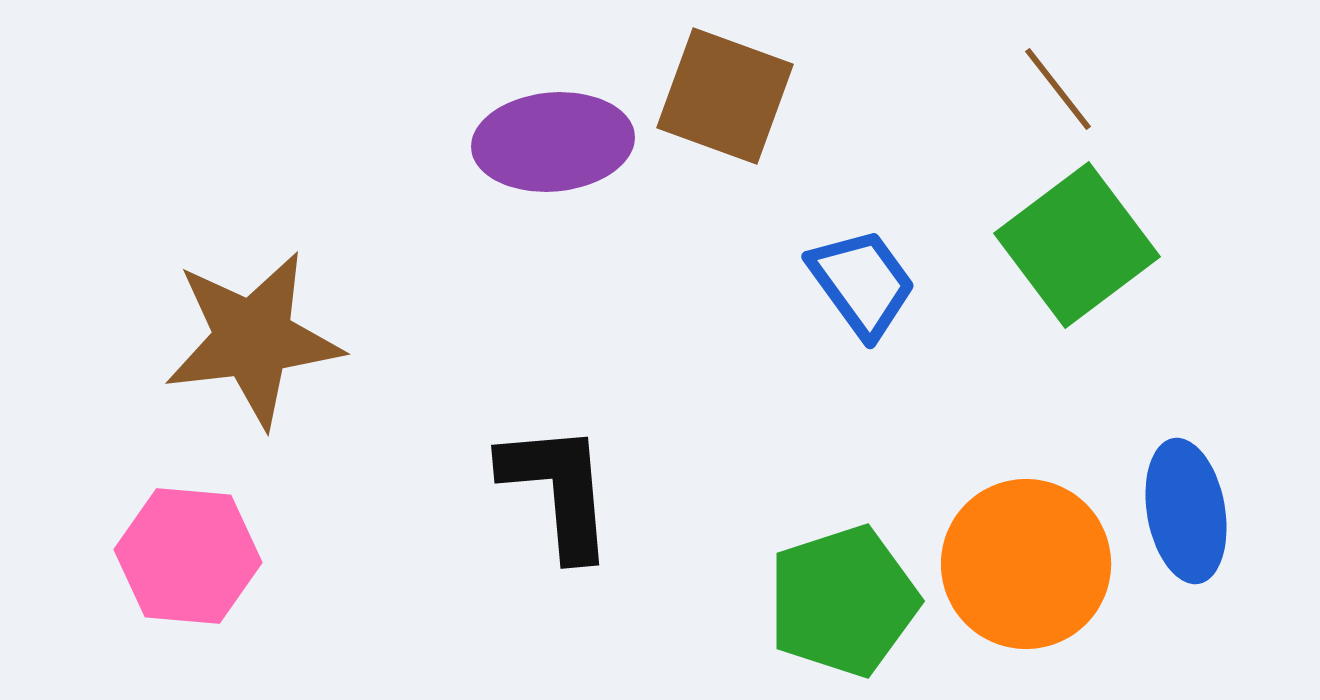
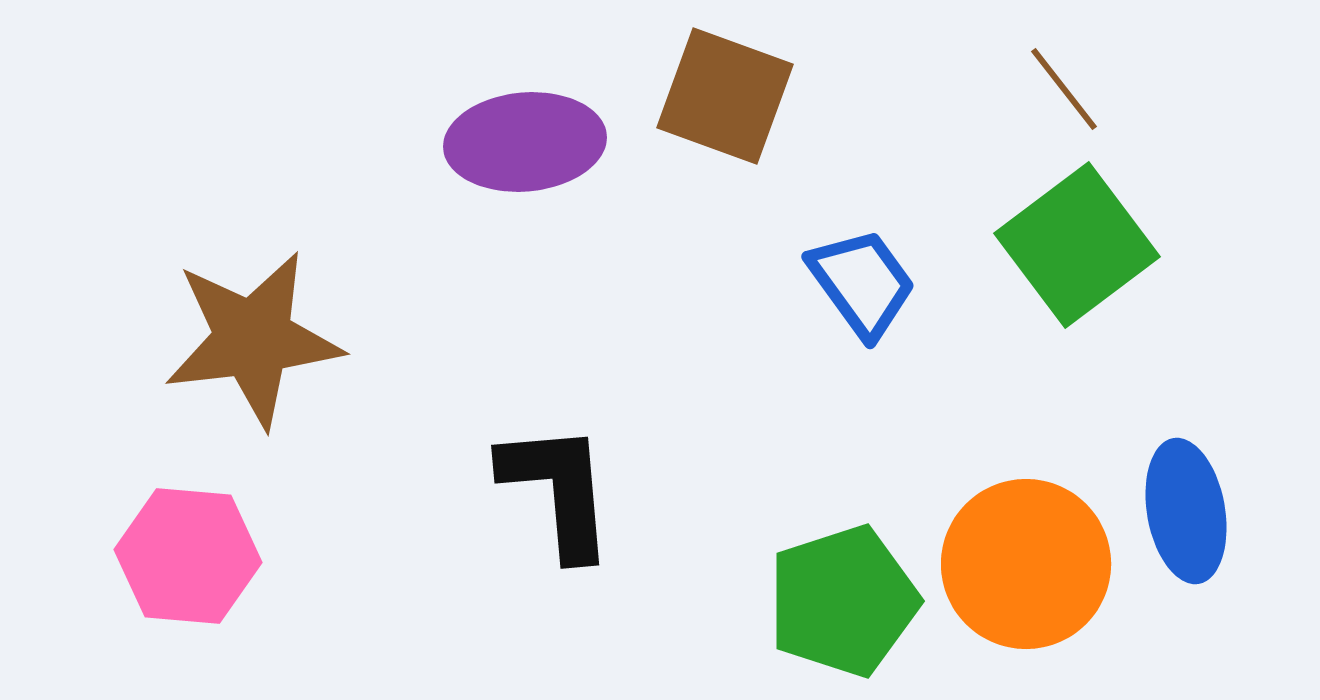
brown line: moved 6 px right
purple ellipse: moved 28 px left
